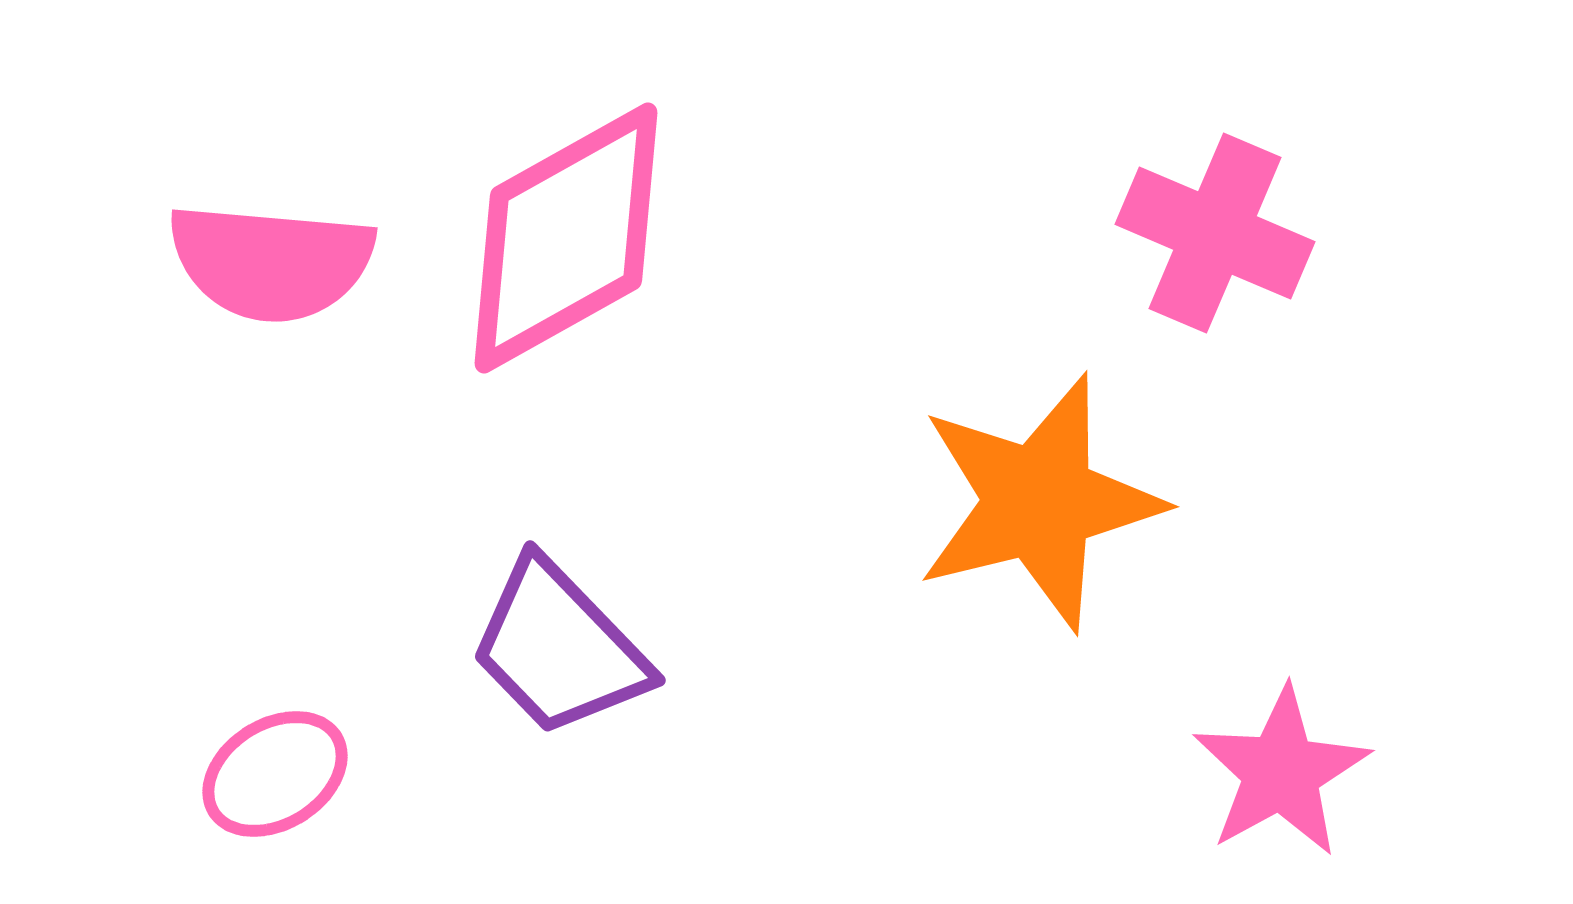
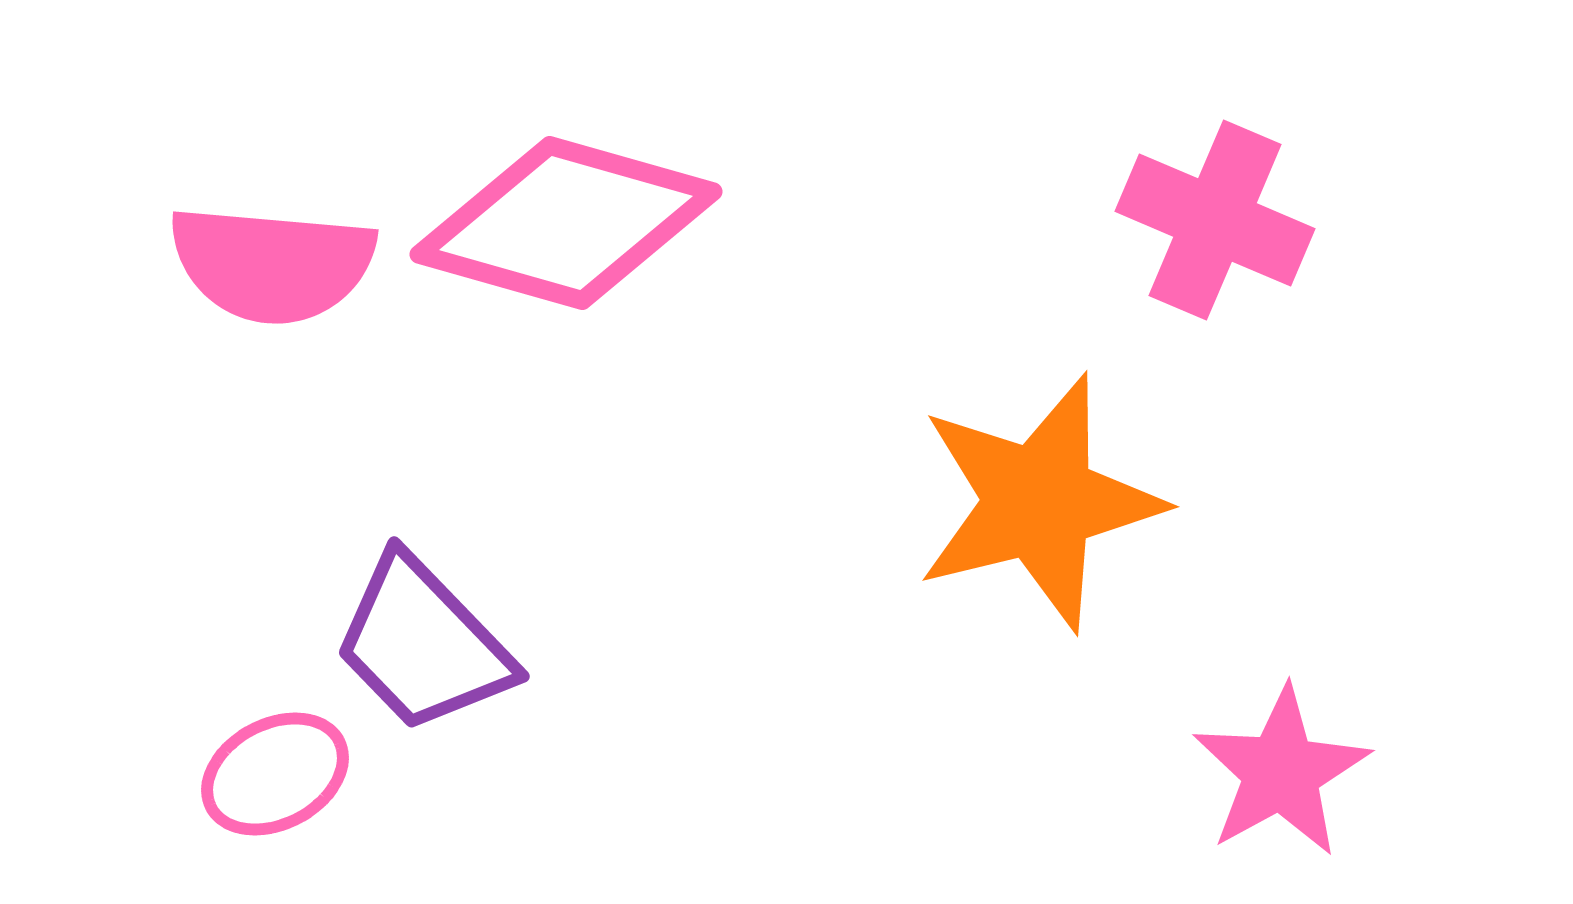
pink cross: moved 13 px up
pink diamond: moved 15 px up; rotated 45 degrees clockwise
pink semicircle: moved 1 px right, 2 px down
purple trapezoid: moved 136 px left, 4 px up
pink ellipse: rotated 4 degrees clockwise
